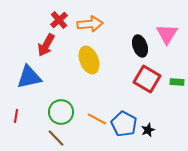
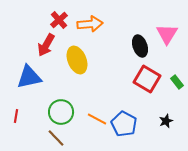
yellow ellipse: moved 12 px left
green rectangle: rotated 48 degrees clockwise
black star: moved 18 px right, 9 px up
